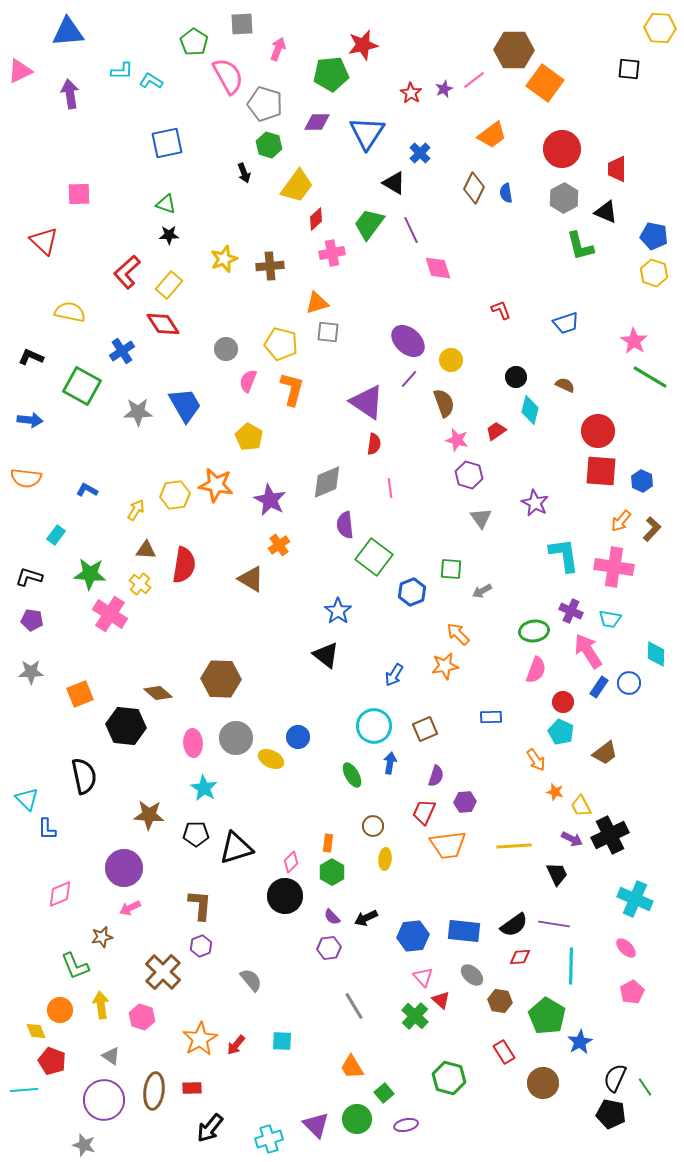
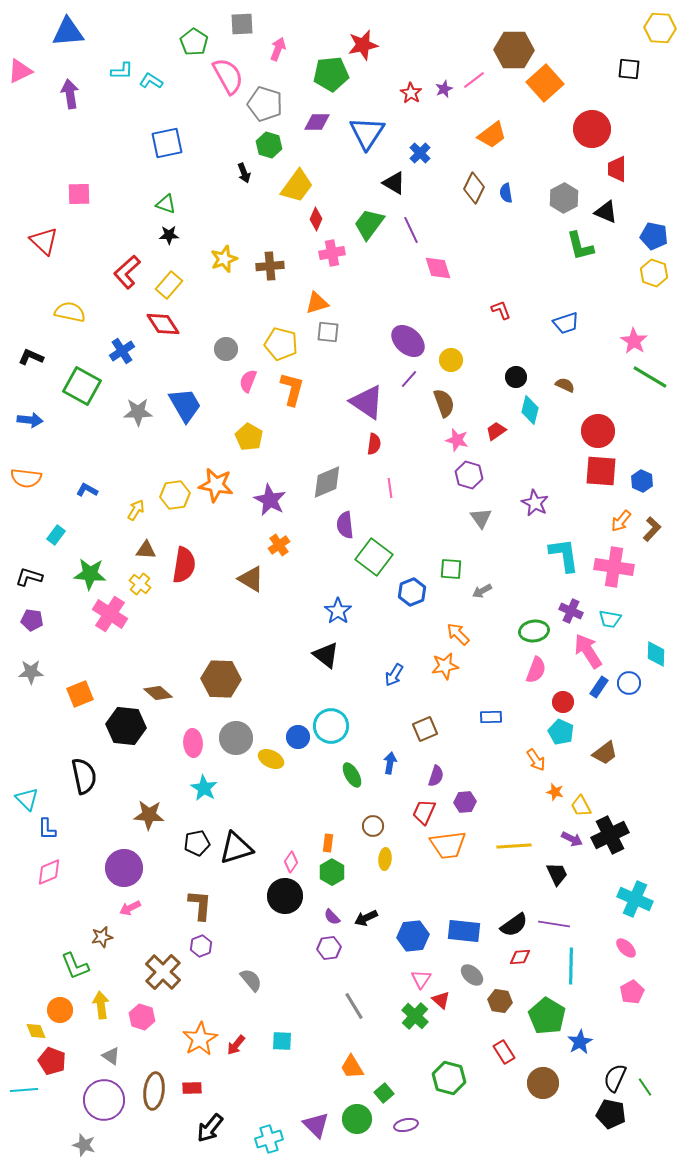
orange square at (545, 83): rotated 12 degrees clockwise
red circle at (562, 149): moved 30 px right, 20 px up
red diamond at (316, 219): rotated 25 degrees counterclockwise
cyan circle at (374, 726): moved 43 px left
black pentagon at (196, 834): moved 1 px right, 9 px down; rotated 10 degrees counterclockwise
pink diamond at (291, 862): rotated 10 degrees counterclockwise
pink diamond at (60, 894): moved 11 px left, 22 px up
pink triangle at (423, 977): moved 2 px left, 2 px down; rotated 15 degrees clockwise
